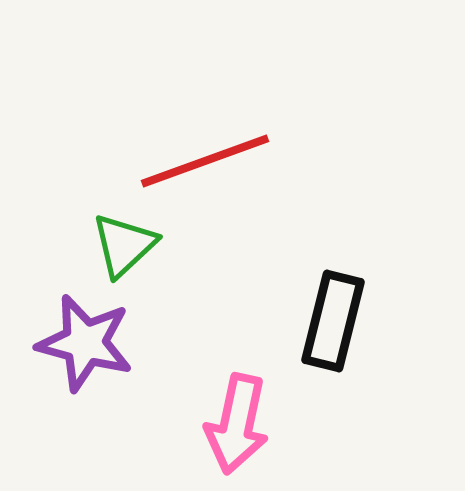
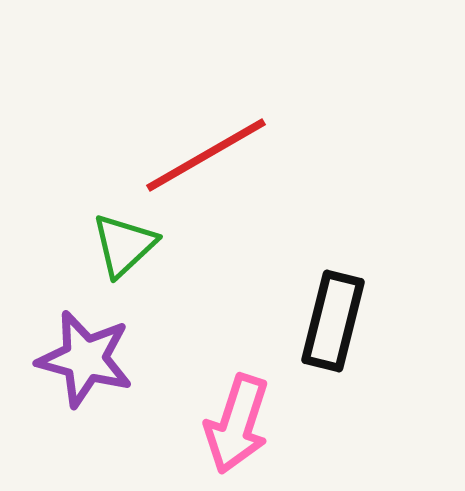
red line: moved 1 px right, 6 px up; rotated 10 degrees counterclockwise
purple star: moved 16 px down
pink arrow: rotated 6 degrees clockwise
